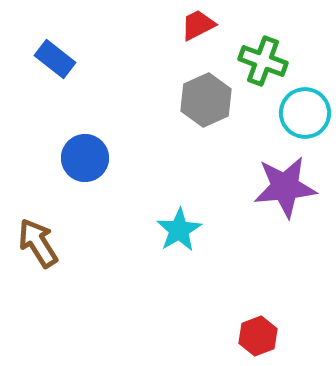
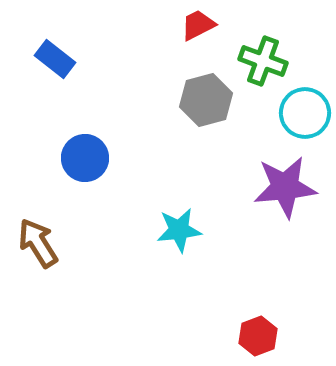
gray hexagon: rotated 9 degrees clockwise
cyan star: rotated 24 degrees clockwise
